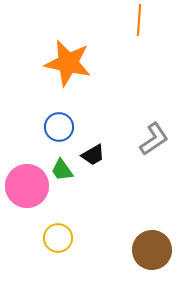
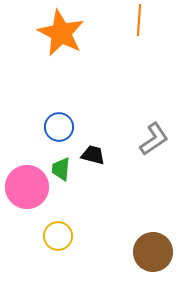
orange star: moved 7 px left, 30 px up; rotated 15 degrees clockwise
black trapezoid: rotated 135 degrees counterclockwise
green trapezoid: moved 1 px left, 1 px up; rotated 40 degrees clockwise
pink circle: moved 1 px down
yellow circle: moved 2 px up
brown circle: moved 1 px right, 2 px down
